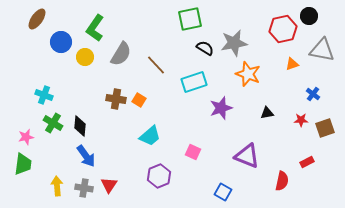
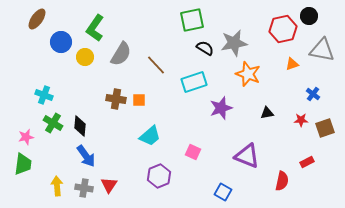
green square: moved 2 px right, 1 px down
orange square: rotated 32 degrees counterclockwise
